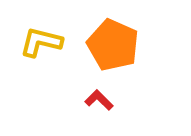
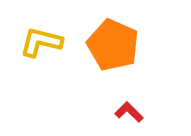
red L-shape: moved 30 px right, 12 px down
